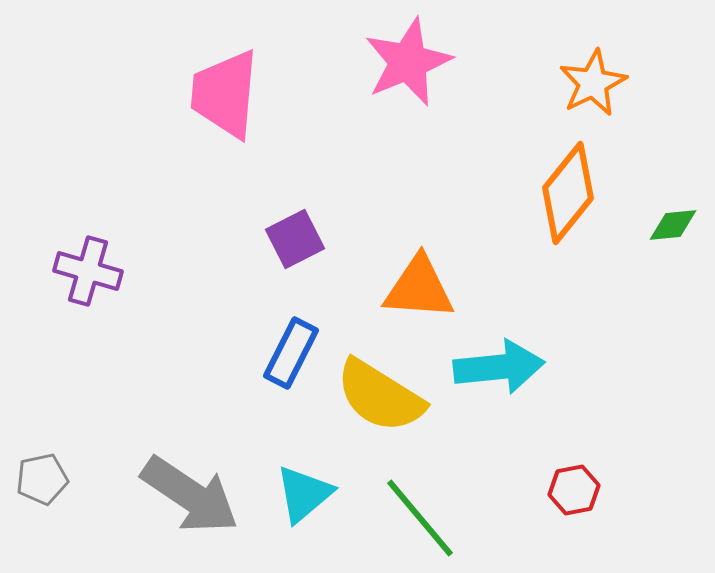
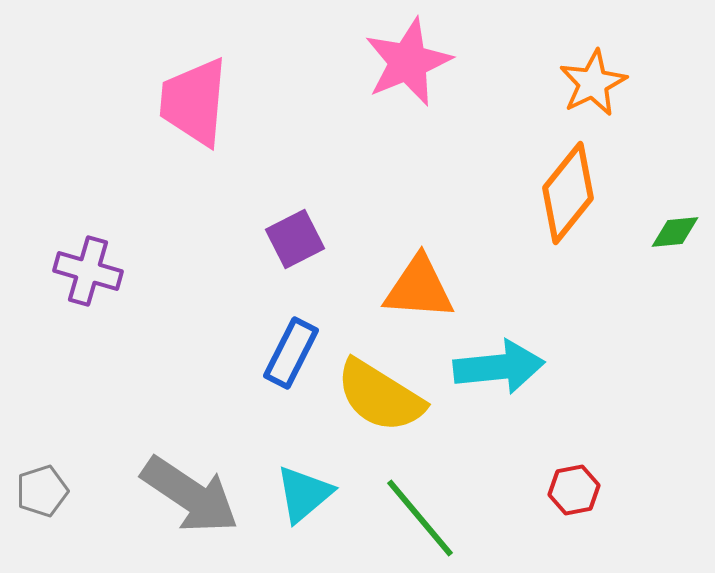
pink trapezoid: moved 31 px left, 8 px down
green diamond: moved 2 px right, 7 px down
gray pentagon: moved 12 px down; rotated 6 degrees counterclockwise
